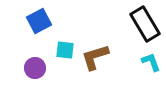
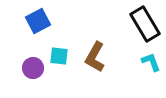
blue square: moved 1 px left
cyan square: moved 6 px left, 6 px down
brown L-shape: rotated 44 degrees counterclockwise
purple circle: moved 2 px left
